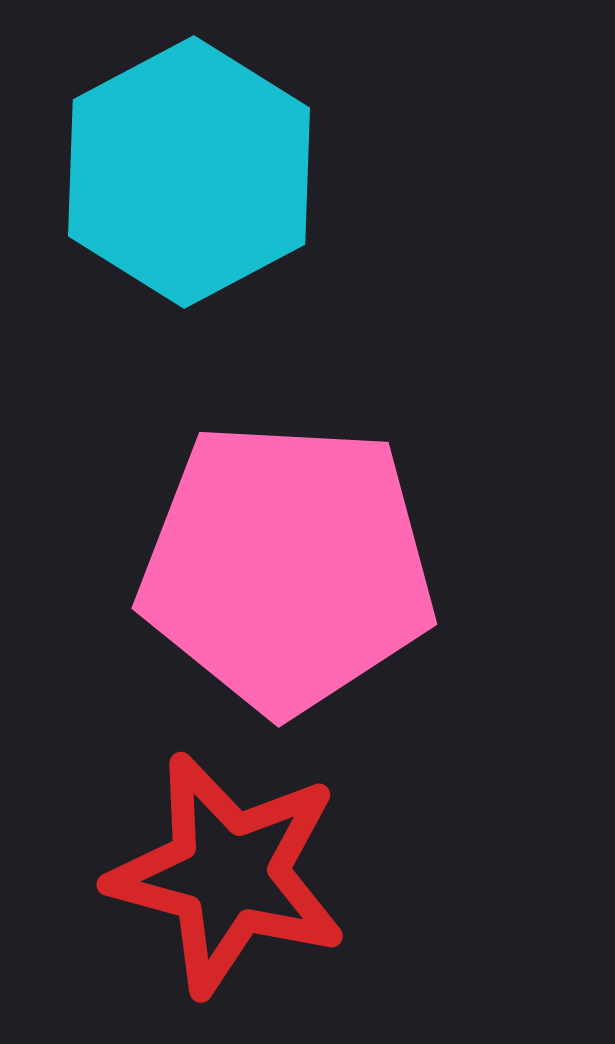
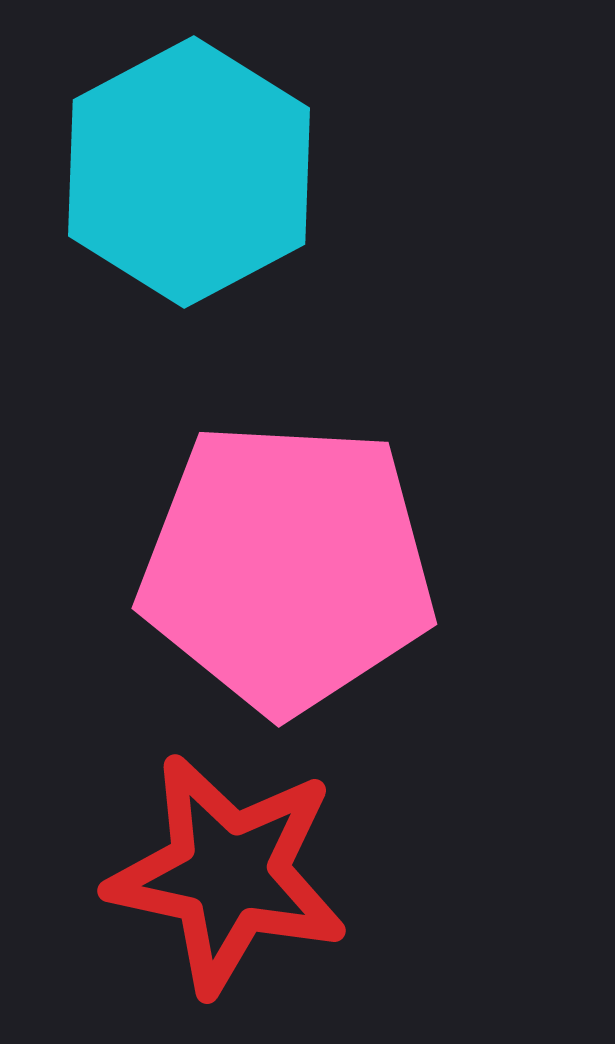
red star: rotated 3 degrees counterclockwise
